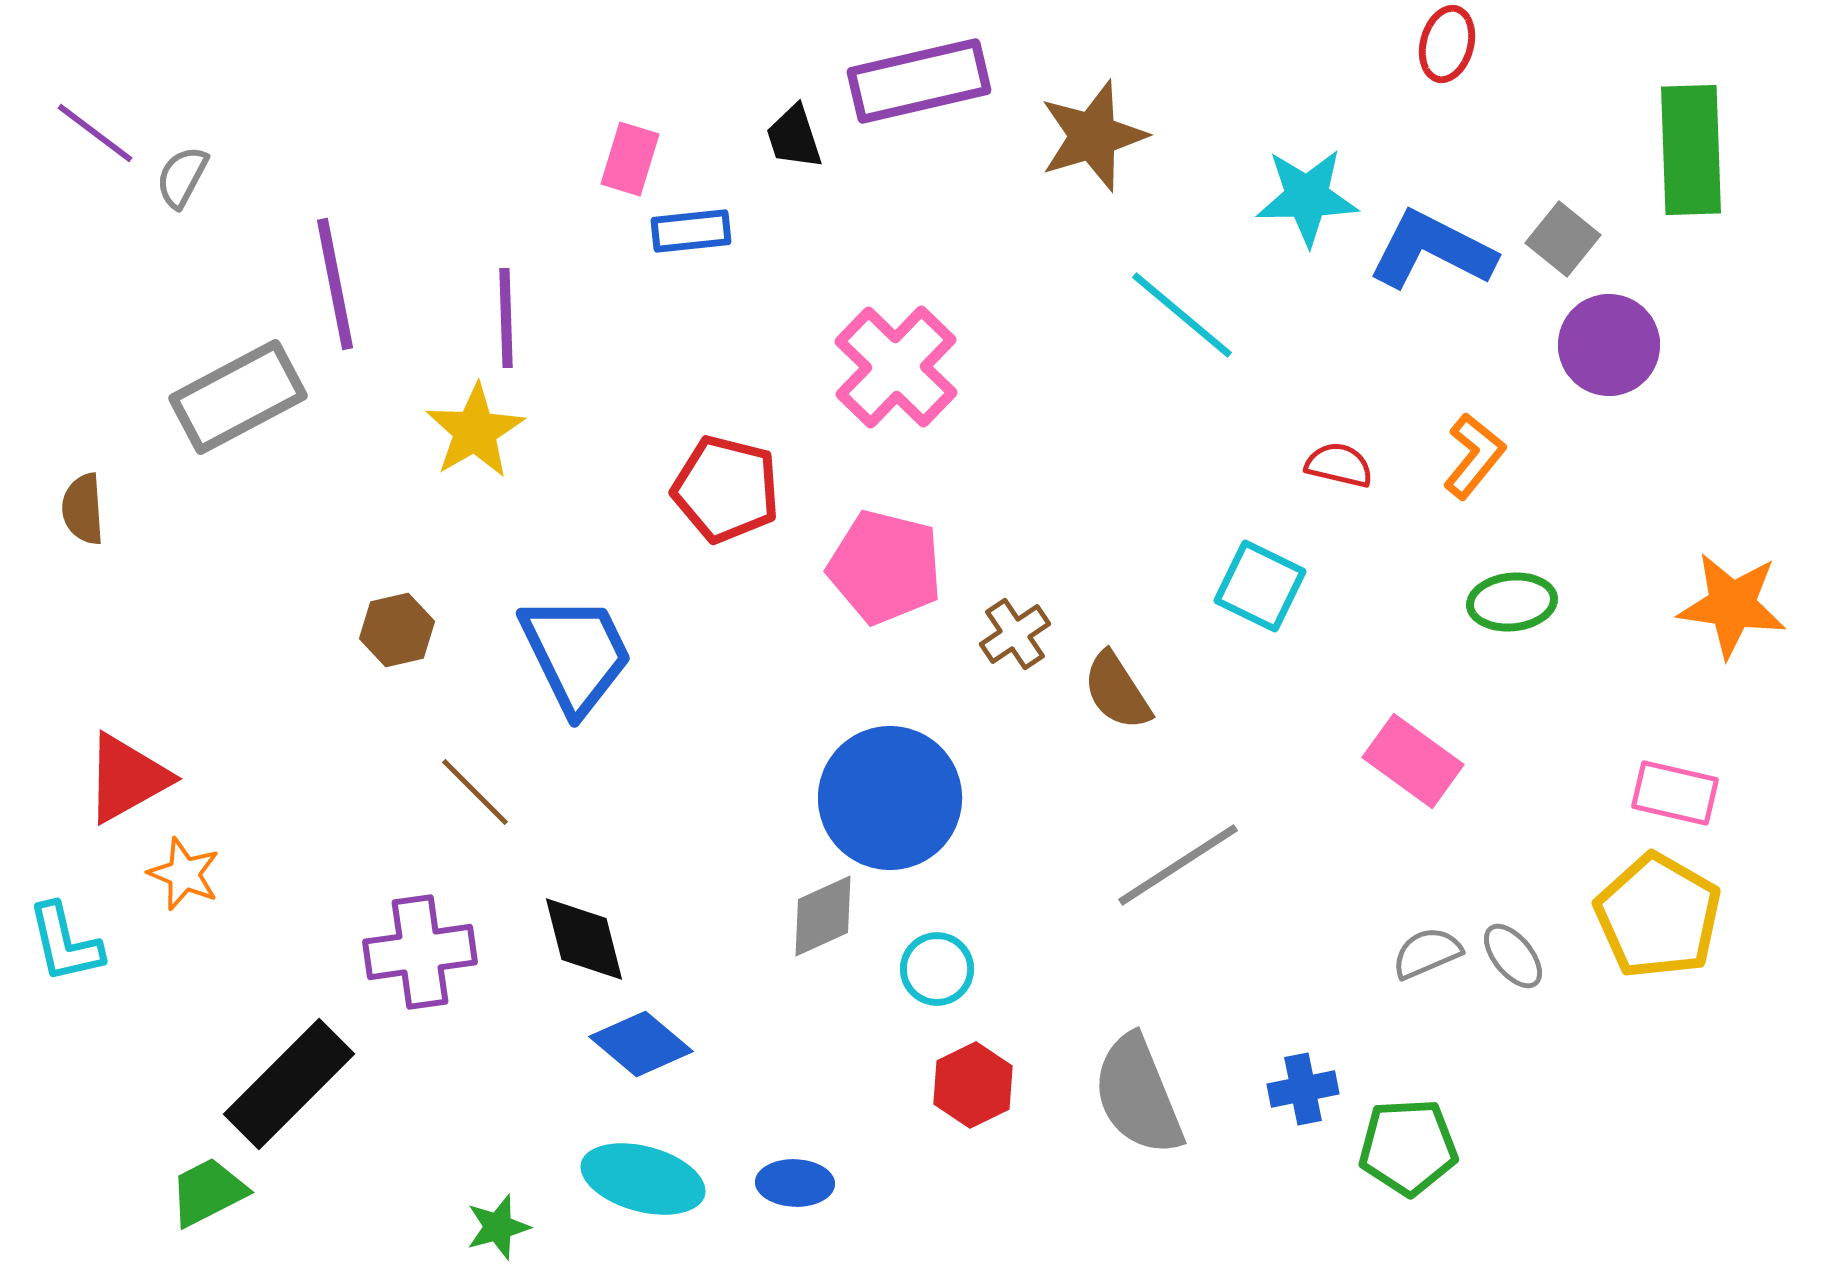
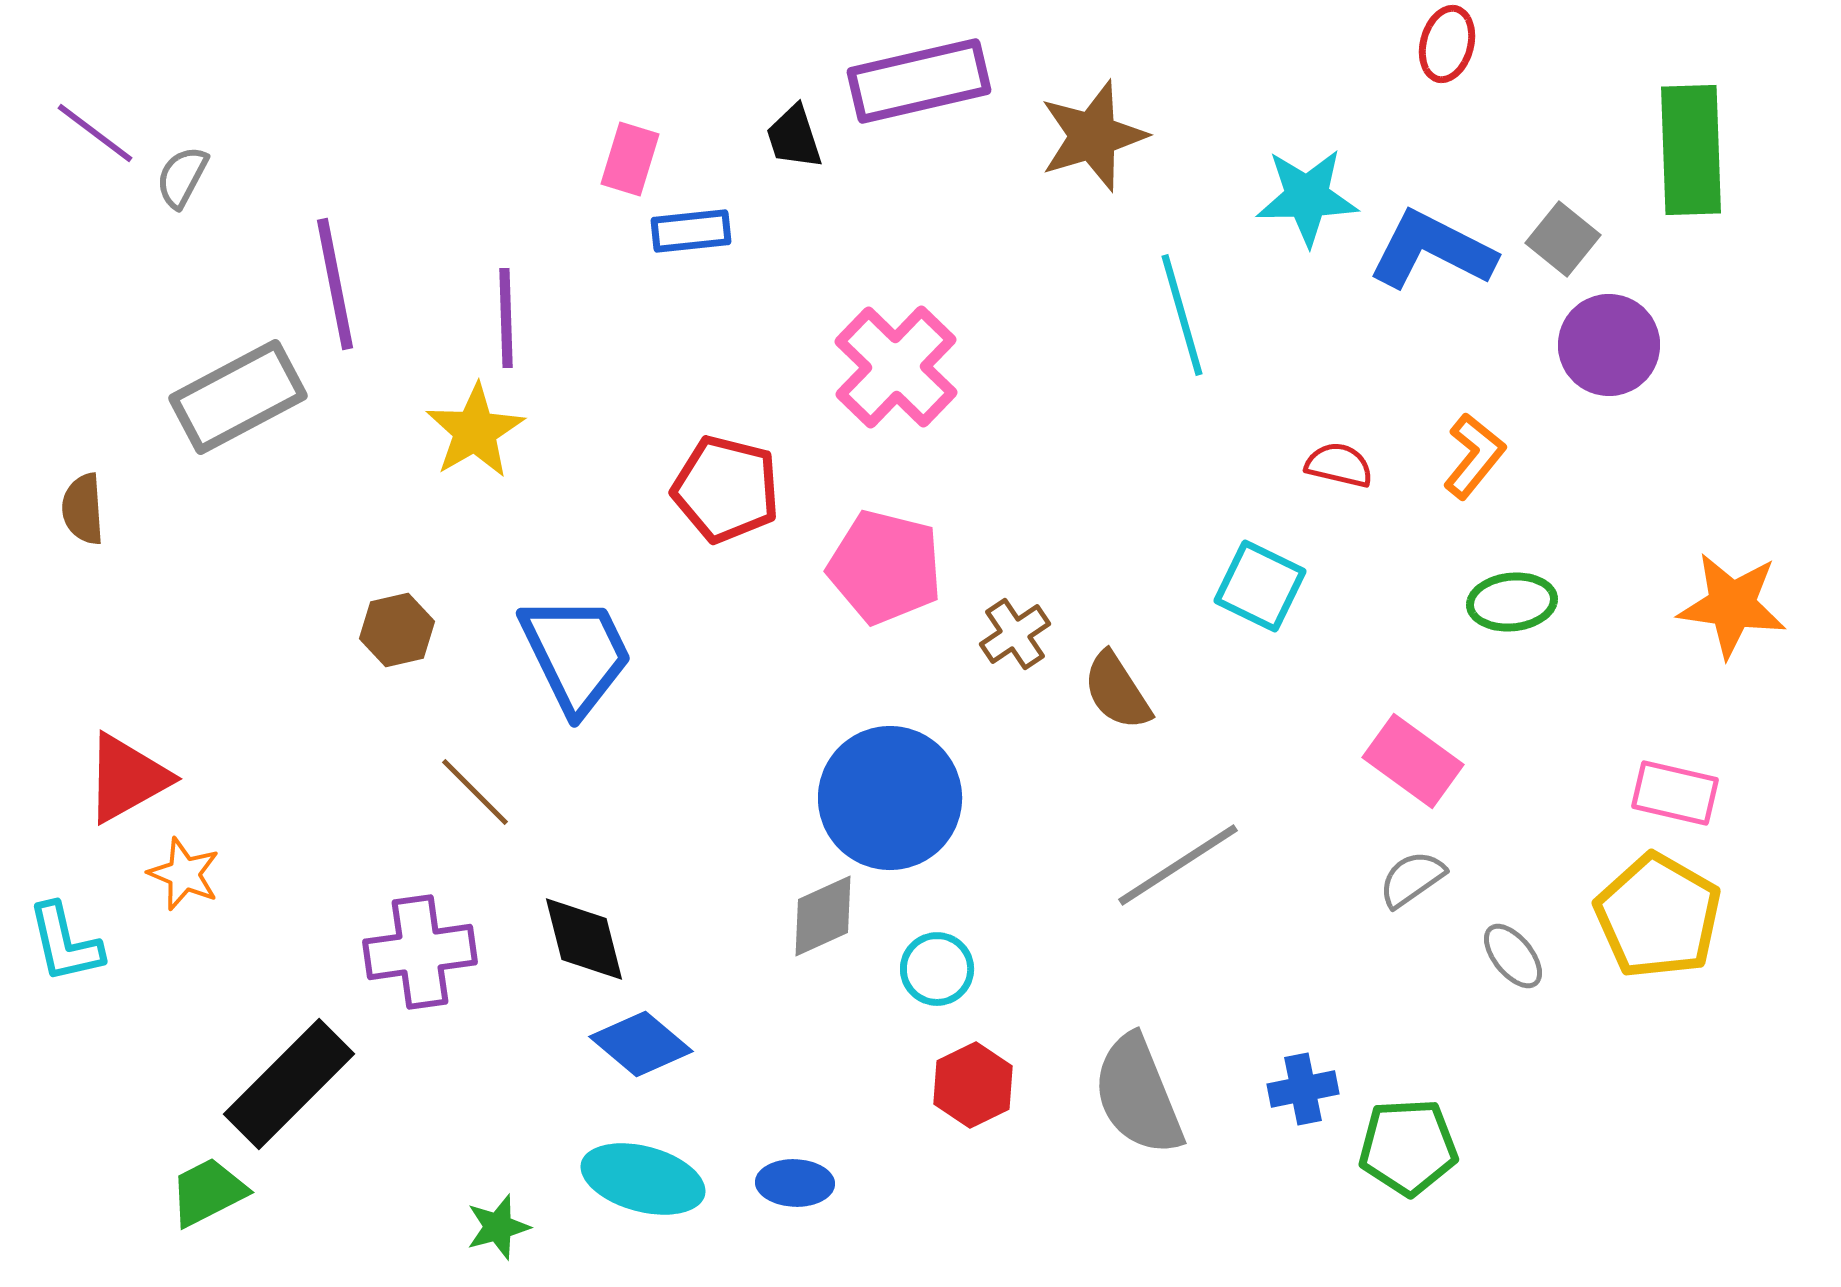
cyan line at (1182, 315): rotated 34 degrees clockwise
gray semicircle at (1427, 953): moved 15 px left, 74 px up; rotated 12 degrees counterclockwise
